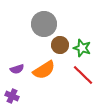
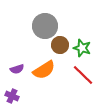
gray circle: moved 1 px right, 2 px down
